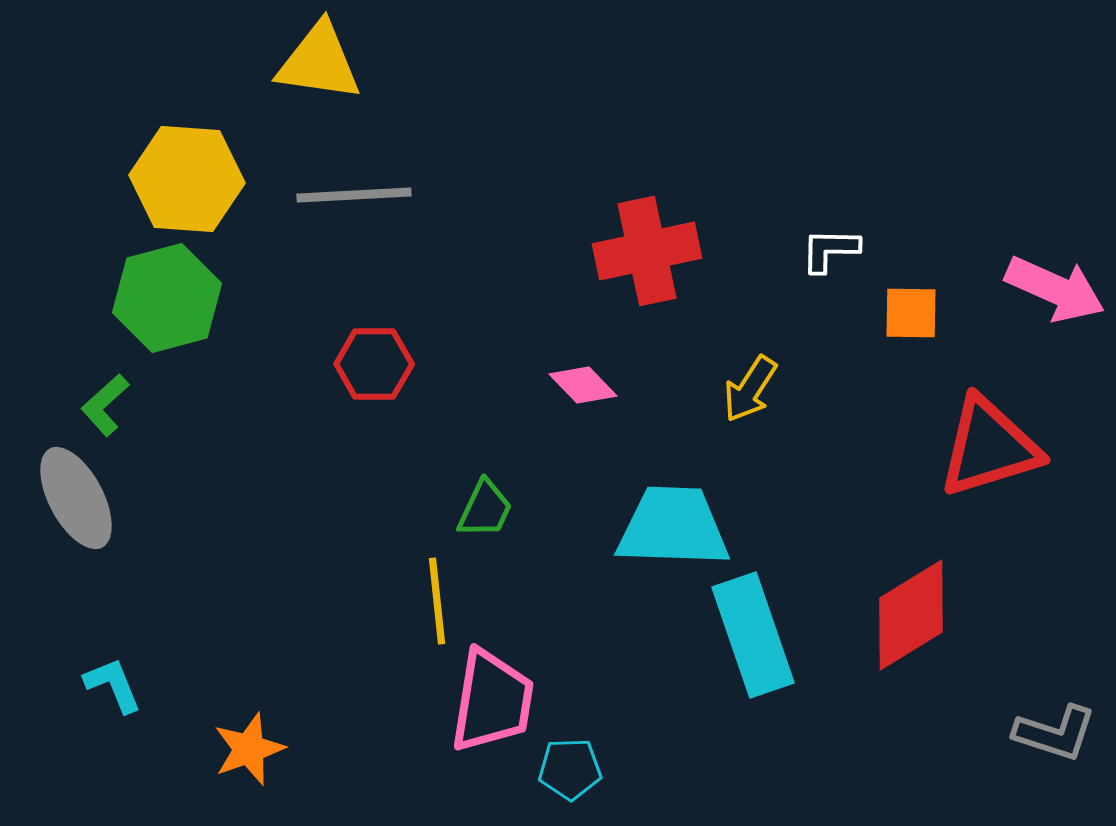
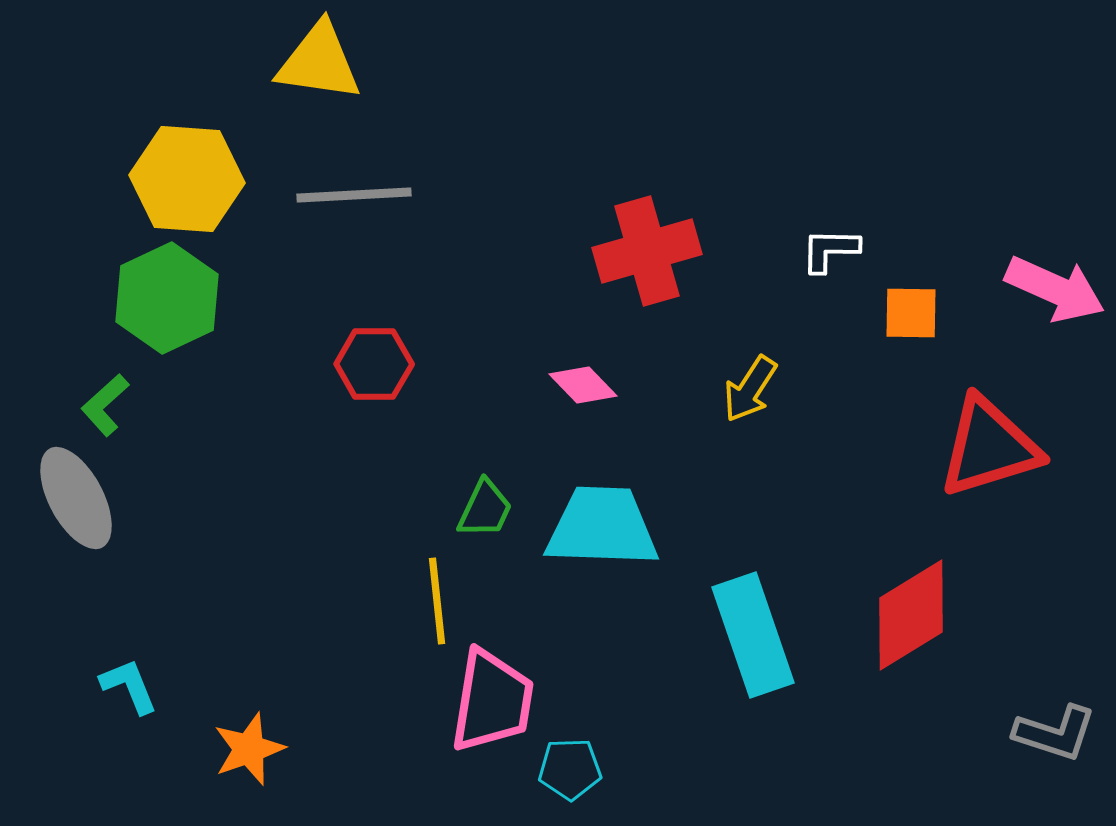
red cross: rotated 4 degrees counterclockwise
green hexagon: rotated 10 degrees counterclockwise
cyan trapezoid: moved 71 px left
cyan L-shape: moved 16 px right, 1 px down
